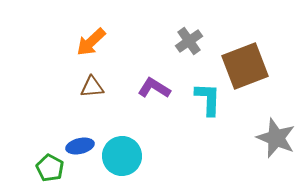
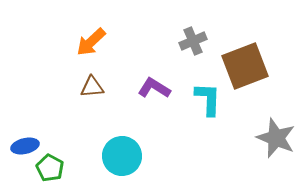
gray cross: moved 4 px right; rotated 12 degrees clockwise
blue ellipse: moved 55 px left
